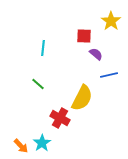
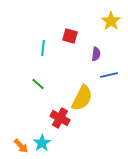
red square: moved 14 px left; rotated 14 degrees clockwise
purple semicircle: rotated 56 degrees clockwise
